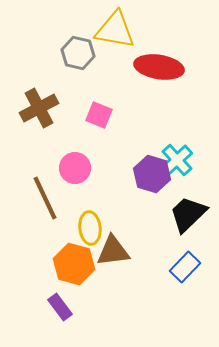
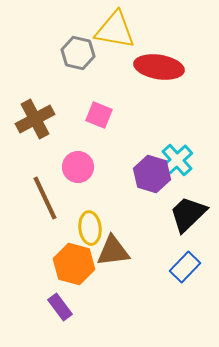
brown cross: moved 4 px left, 11 px down
pink circle: moved 3 px right, 1 px up
